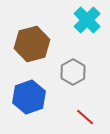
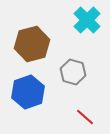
gray hexagon: rotated 15 degrees counterclockwise
blue hexagon: moved 1 px left, 5 px up
